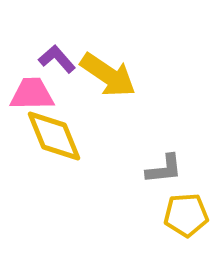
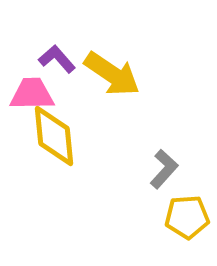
yellow arrow: moved 4 px right, 1 px up
yellow diamond: rotated 16 degrees clockwise
gray L-shape: rotated 42 degrees counterclockwise
yellow pentagon: moved 1 px right, 2 px down
